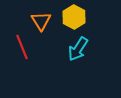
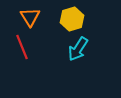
yellow hexagon: moved 2 px left, 2 px down; rotated 15 degrees clockwise
orange triangle: moved 11 px left, 4 px up
